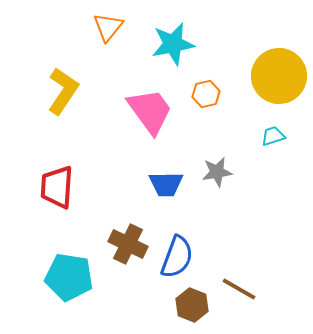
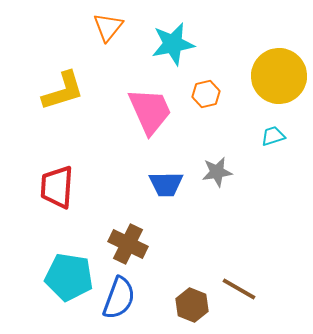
yellow L-shape: rotated 39 degrees clockwise
pink trapezoid: rotated 12 degrees clockwise
blue semicircle: moved 58 px left, 41 px down
